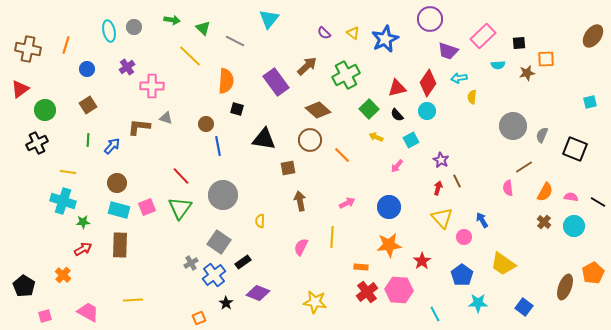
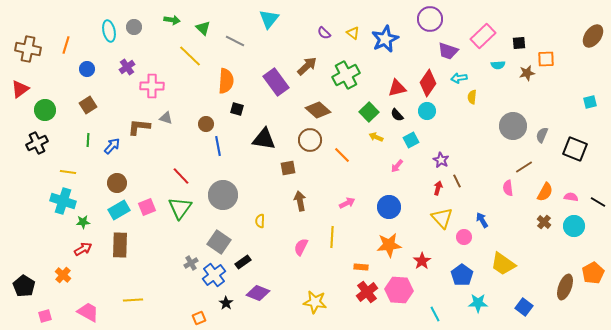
green square at (369, 109): moved 3 px down
cyan rectangle at (119, 210): rotated 45 degrees counterclockwise
